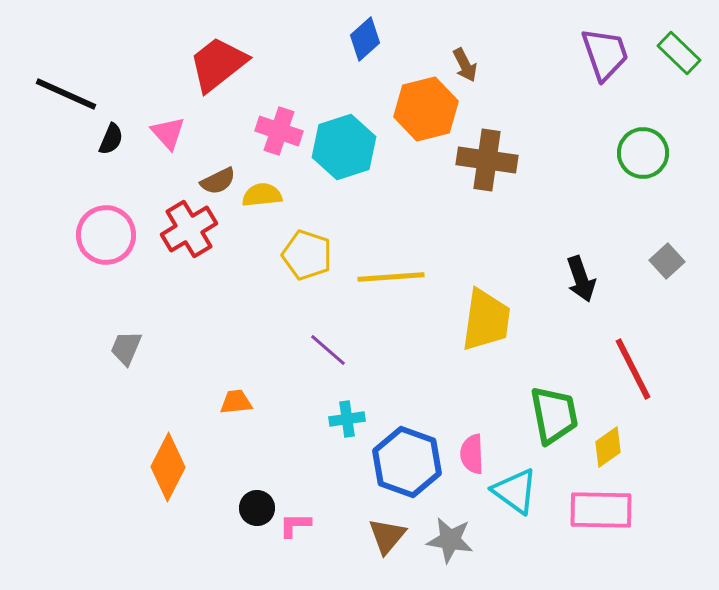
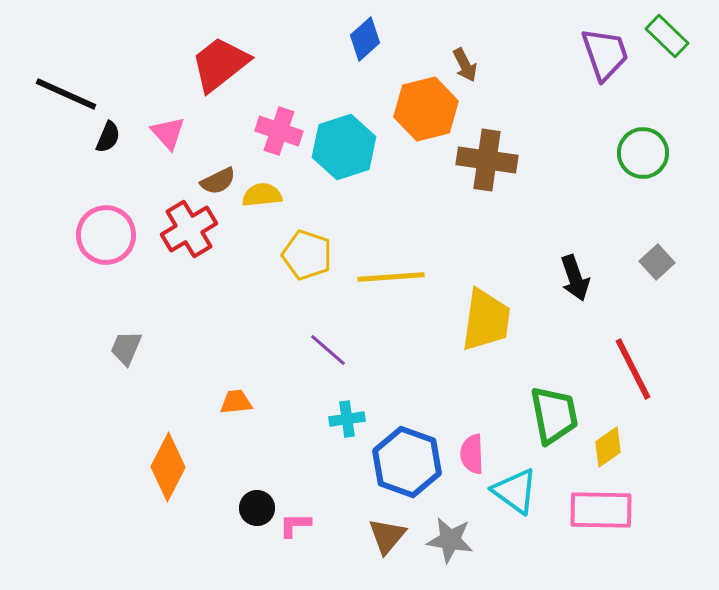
green rectangle: moved 12 px left, 17 px up
red trapezoid: moved 2 px right
black semicircle: moved 3 px left, 2 px up
gray square: moved 10 px left, 1 px down
black arrow: moved 6 px left, 1 px up
